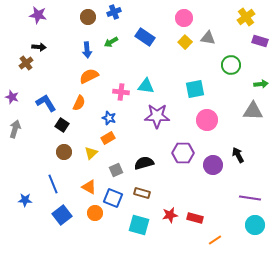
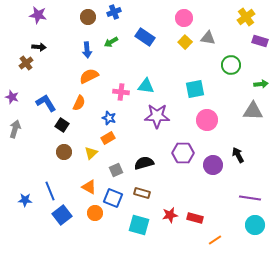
blue line at (53, 184): moved 3 px left, 7 px down
